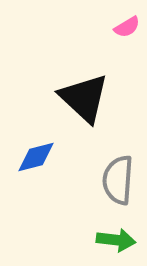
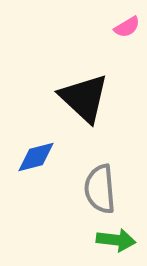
gray semicircle: moved 18 px left, 9 px down; rotated 9 degrees counterclockwise
